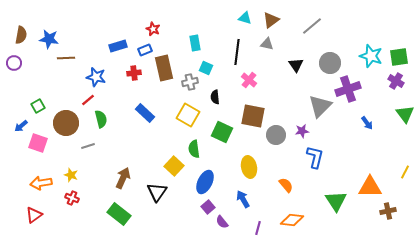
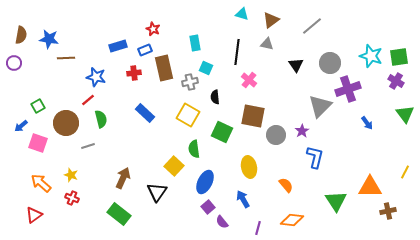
cyan triangle at (245, 18): moved 3 px left, 4 px up
purple star at (302, 131): rotated 24 degrees counterclockwise
orange arrow at (41, 183): rotated 50 degrees clockwise
